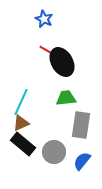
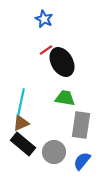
red line: rotated 64 degrees counterclockwise
green trapezoid: moved 1 px left; rotated 15 degrees clockwise
cyan line: rotated 12 degrees counterclockwise
